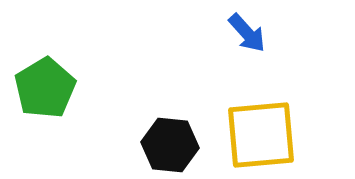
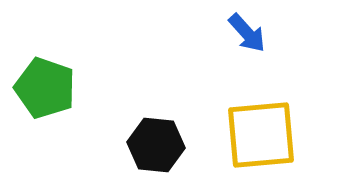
green pentagon: rotated 22 degrees counterclockwise
black hexagon: moved 14 px left
